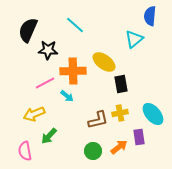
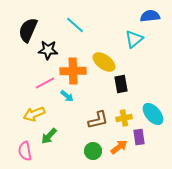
blue semicircle: rotated 78 degrees clockwise
yellow cross: moved 4 px right, 5 px down
